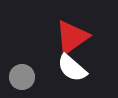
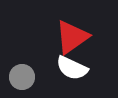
white semicircle: rotated 16 degrees counterclockwise
